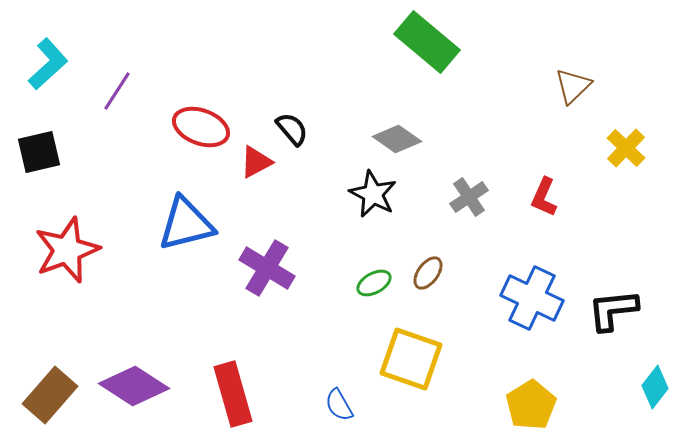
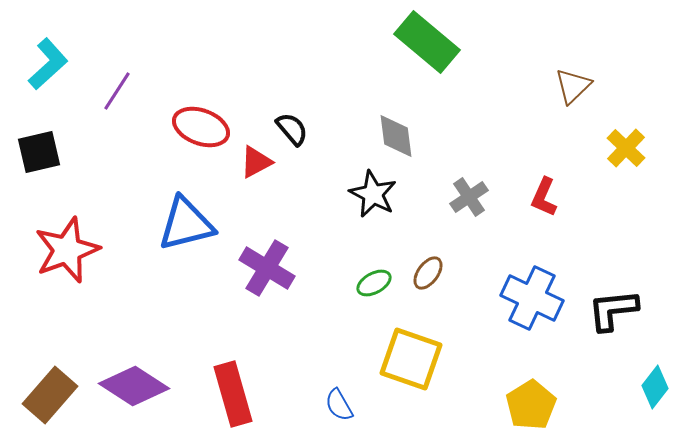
gray diamond: moved 1 px left, 3 px up; rotated 48 degrees clockwise
